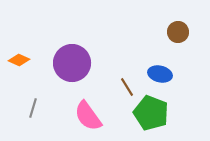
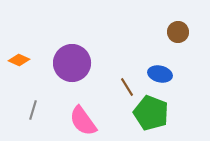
gray line: moved 2 px down
pink semicircle: moved 5 px left, 5 px down
